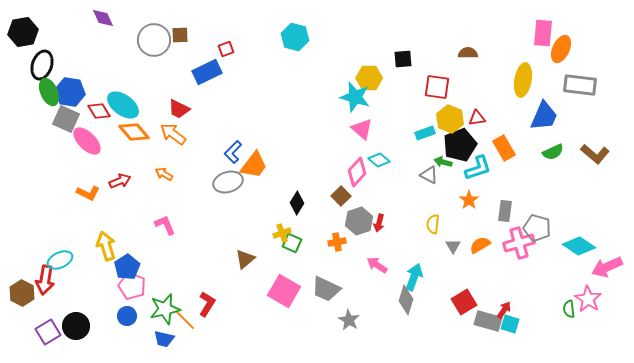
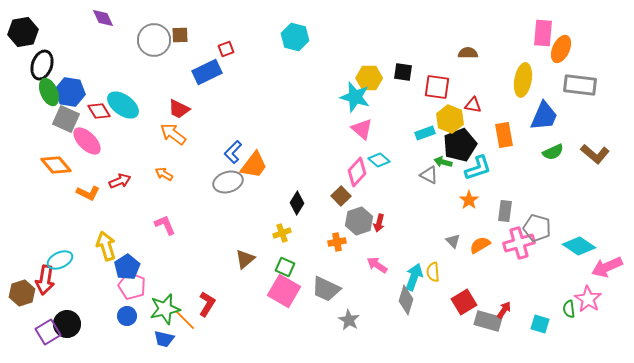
black square at (403, 59): moved 13 px down; rotated 12 degrees clockwise
red triangle at (477, 118): moved 4 px left, 13 px up; rotated 18 degrees clockwise
orange diamond at (134, 132): moved 78 px left, 33 px down
orange rectangle at (504, 148): moved 13 px up; rotated 20 degrees clockwise
yellow semicircle at (433, 224): moved 48 px down; rotated 12 degrees counterclockwise
green square at (292, 243): moved 7 px left, 24 px down
gray triangle at (453, 246): moved 5 px up; rotated 14 degrees counterclockwise
brown hexagon at (22, 293): rotated 15 degrees clockwise
cyan square at (510, 324): moved 30 px right
black circle at (76, 326): moved 9 px left, 2 px up
